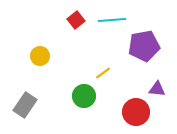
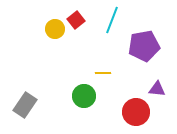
cyan line: rotated 64 degrees counterclockwise
yellow circle: moved 15 px right, 27 px up
yellow line: rotated 35 degrees clockwise
